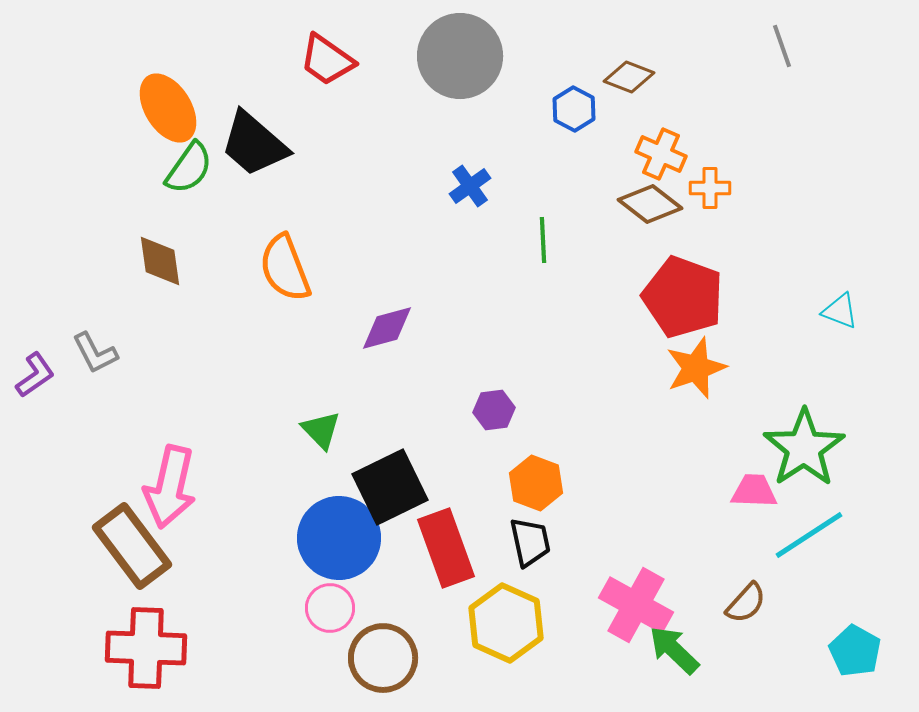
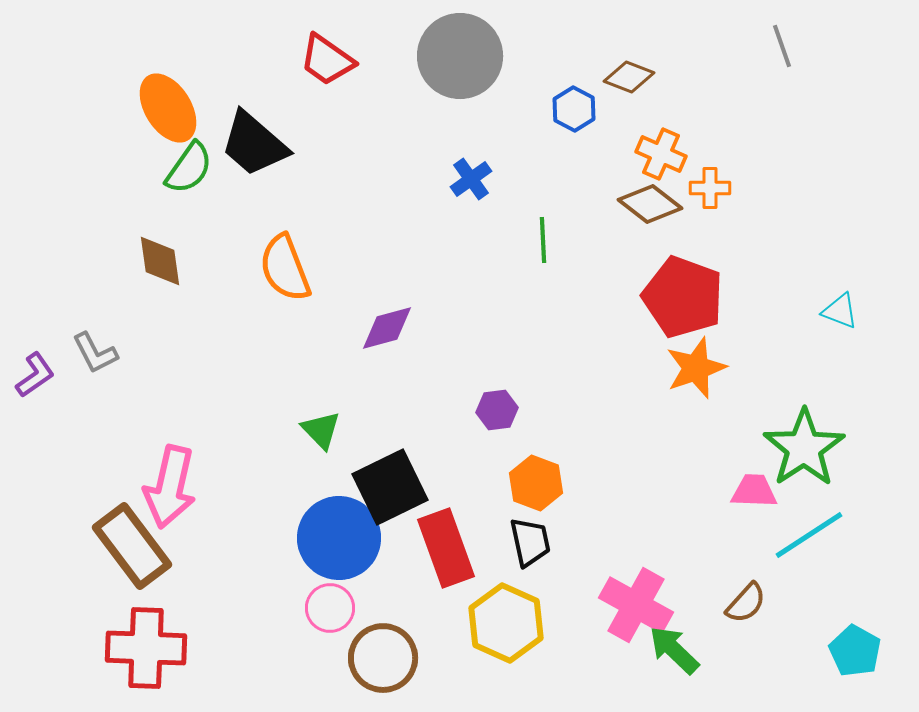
blue cross at (470, 186): moved 1 px right, 7 px up
purple hexagon at (494, 410): moved 3 px right
